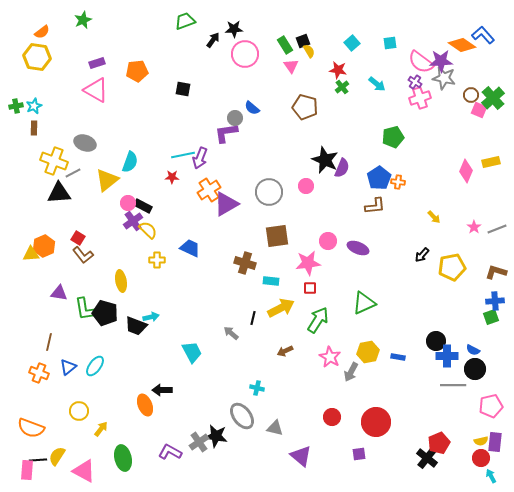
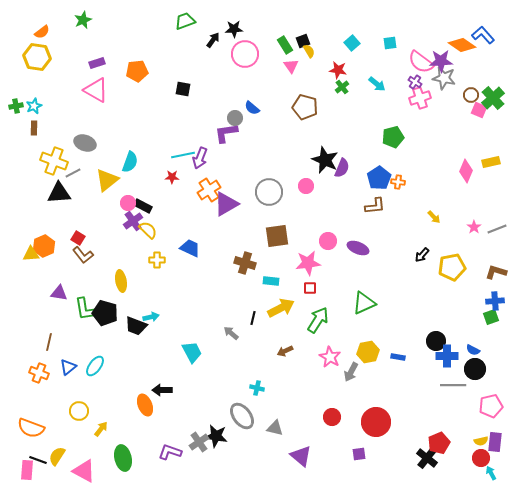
purple L-shape at (170, 452): rotated 10 degrees counterclockwise
black line at (38, 460): rotated 24 degrees clockwise
cyan arrow at (491, 476): moved 3 px up
